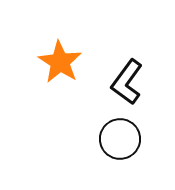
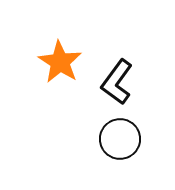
black L-shape: moved 10 px left
